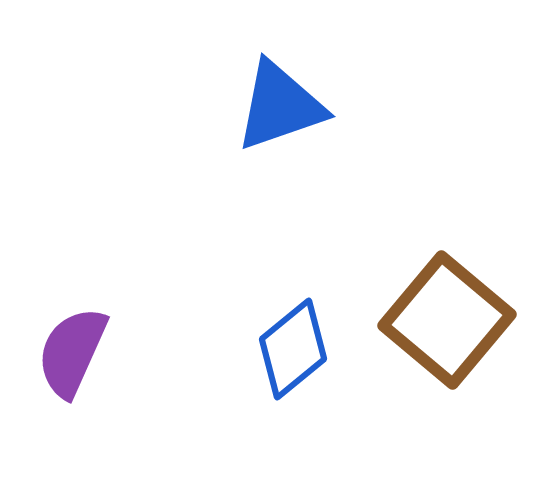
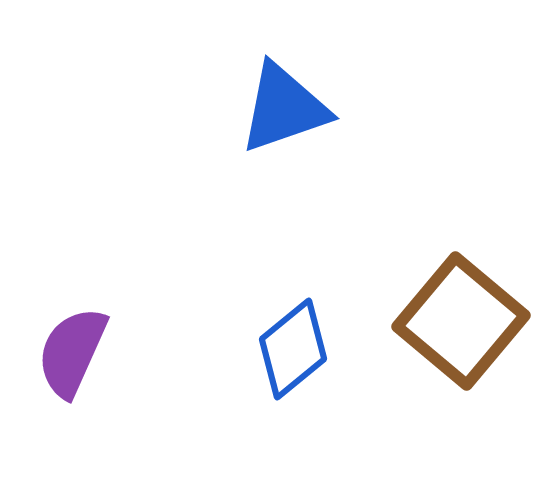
blue triangle: moved 4 px right, 2 px down
brown square: moved 14 px right, 1 px down
